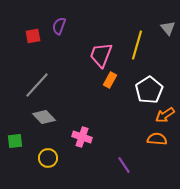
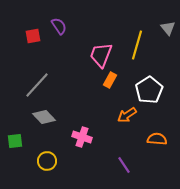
purple semicircle: rotated 126 degrees clockwise
orange arrow: moved 38 px left
yellow circle: moved 1 px left, 3 px down
